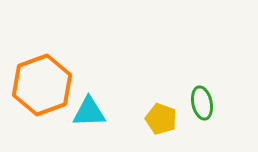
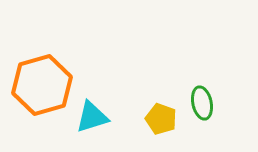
orange hexagon: rotated 4 degrees clockwise
cyan triangle: moved 3 px right, 5 px down; rotated 15 degrees counterclockwise
